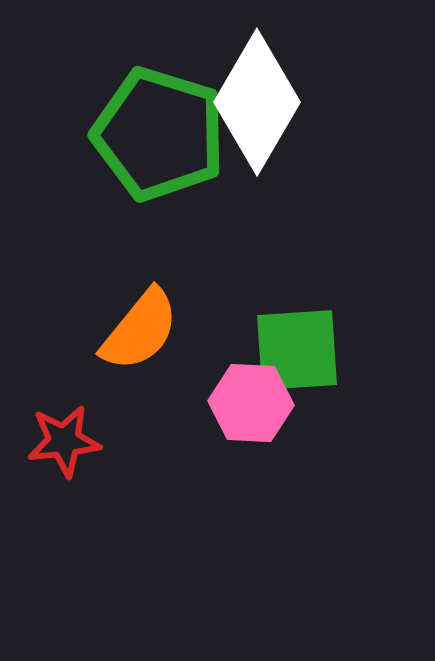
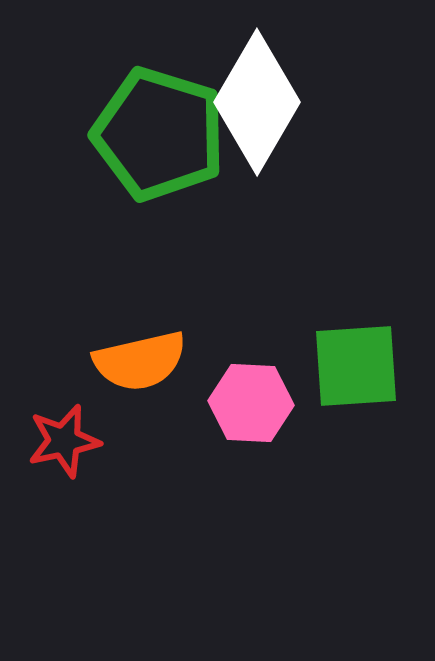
orange semicircle: moved 31 px down; rotated 38 degrees clockwise
green square: moved 59 px right, 16 px down
red star: rotated 6 degrees counterclockwise
